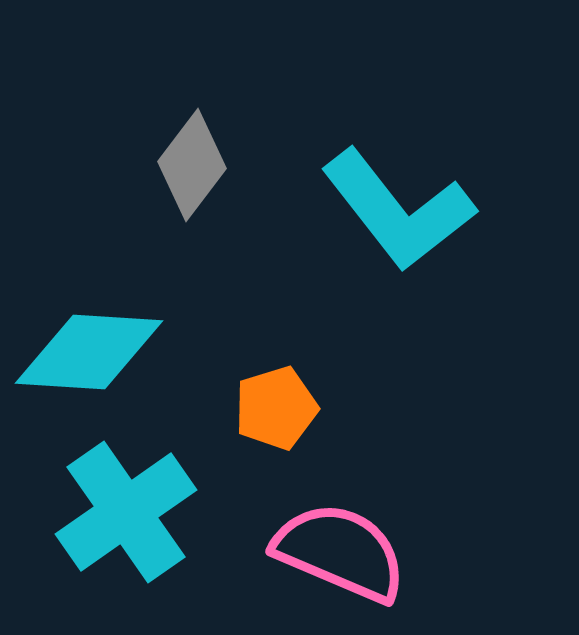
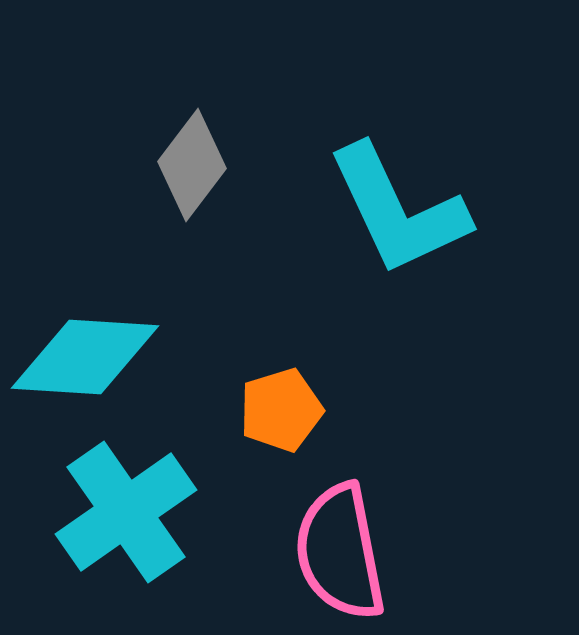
cyan L-shape: rotated 13 degrees clockwise
cyan diamond: moved 4 px left, 5 px down
orange pentagon: moved 5 px right, 2 px down
pink semicircle: rotated 124 degrees counterclockwise
